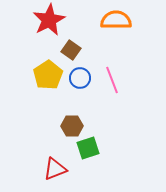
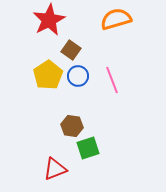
orange semicircle: moved 1 px up; rotated 16 degrees counterclockwise
blue circle: moved 2 px left, 2 px up
brown hexagon: rotated 10 degrees clockwise
